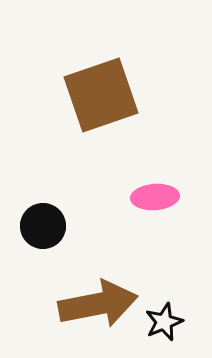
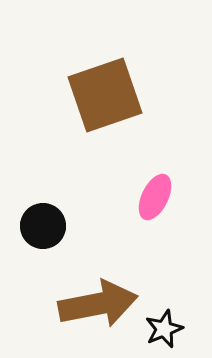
brown square: moved 4 px right
pink ellipse: rotated 60 degrees counterclockwise
black star: moved 7 px down
